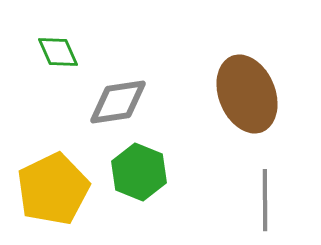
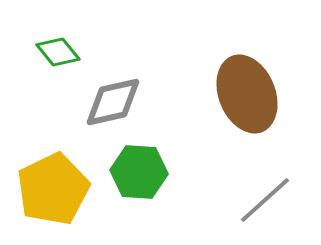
green diamond: rotated 15 degrees counterclockwise
gray diamond: moved 5 px left; rotated 4 degrees counterclockwise
green hexagon: rotated 18 degrees counterclockwise
gray line: rotated 48 degrees clockwise
